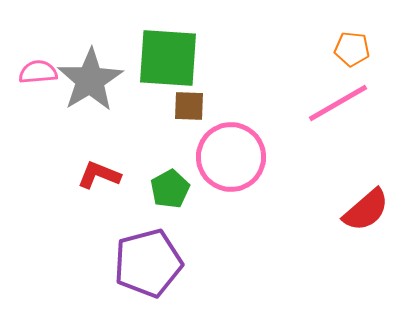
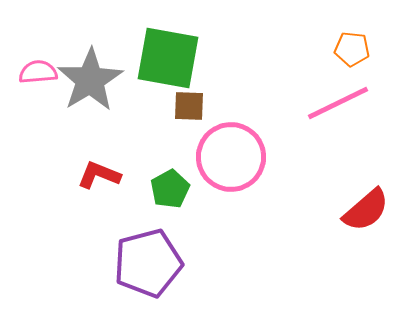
green square: rotated 6 degrees clockwise
pink line: rotated 4 degrees clockwise
